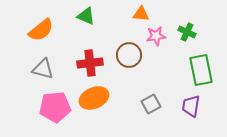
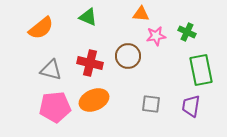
green triangle: moved 2 px right, 1 px down
orange semicircle: moved 2 px up
brown circle: moved 1 px left, 1 px down
red cross: rotated 20 degrees clockwise
gray triangle: moved 8 px right, 1 px down
orange ellipse: moved 2 px down
gray square: rotated 36 degrees clockwise
